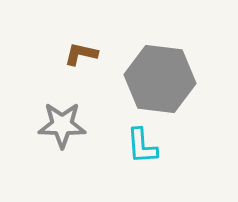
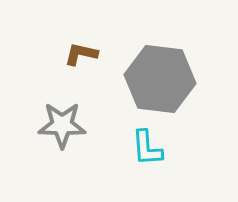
cyan L-shape: moved 5 px right, 2 px down
